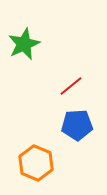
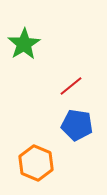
green star: rotated 8 degrees counterclockwise
blue pentagon: rotated 12 degrees clockwise
